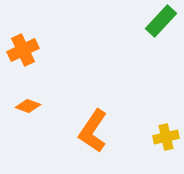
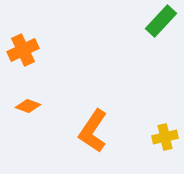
yellow cross: moved 1 px left
